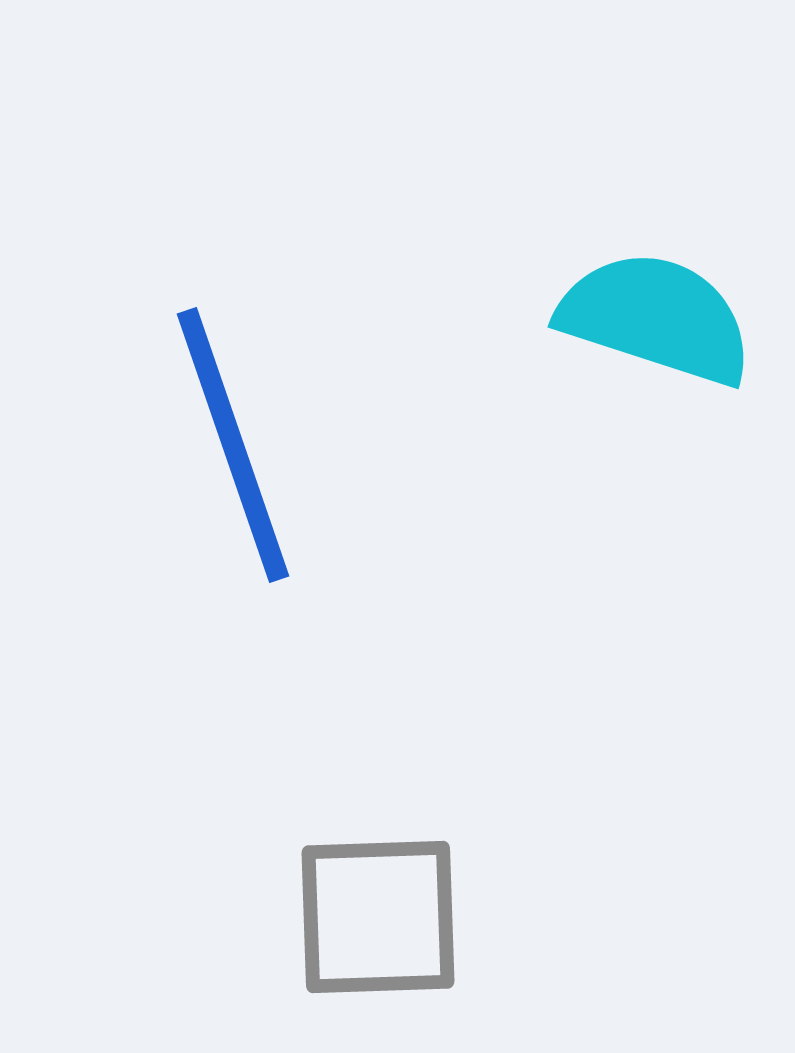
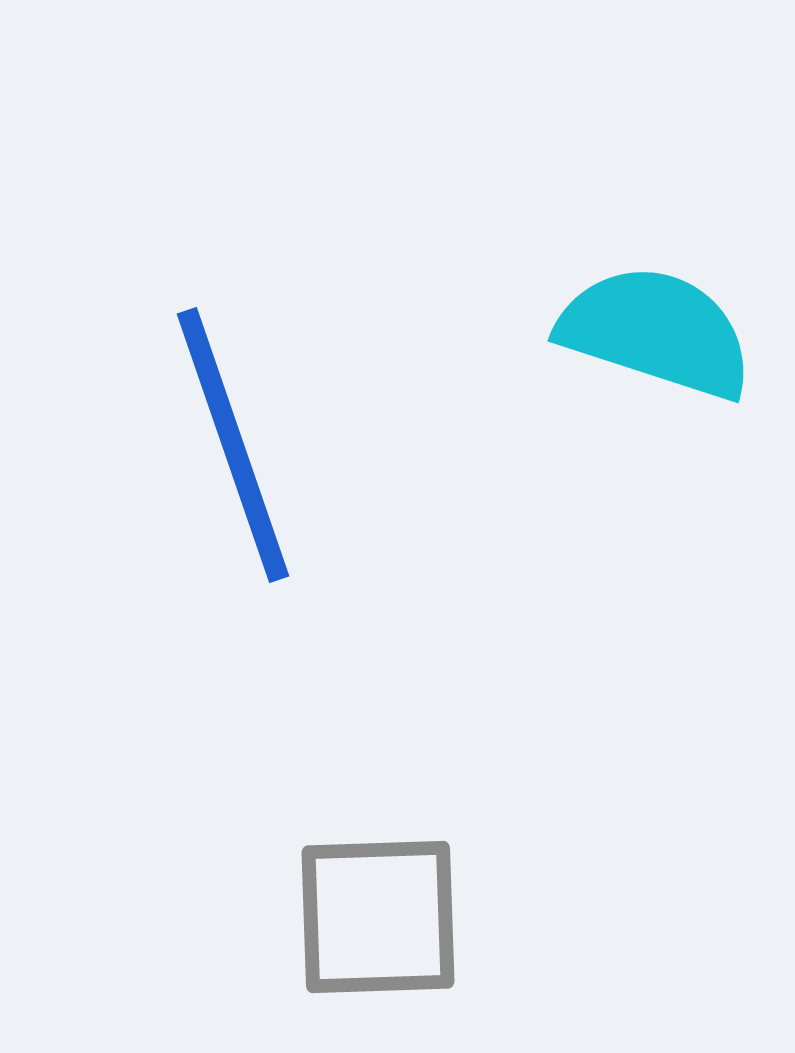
cyan semicircle: moved 14 px down
